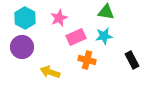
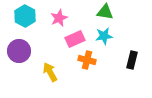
green triangle: moved 1 px left
cyan hexagon: moved 2 px up
pink rectangle: moved 1 px left, 2 px down
purple circle: moved 3 px left, 4 px down
black rectangle: rotated 42 degrees clockwise
yellow arrow: rotated 42 degrees clockwise
